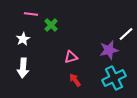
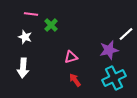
white star: moved 2 px right, 2 px up; rotated 24 degrees counterclockwise
